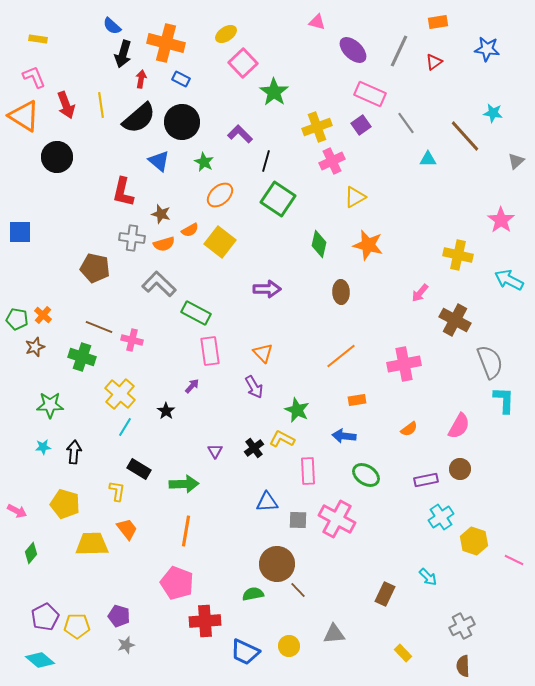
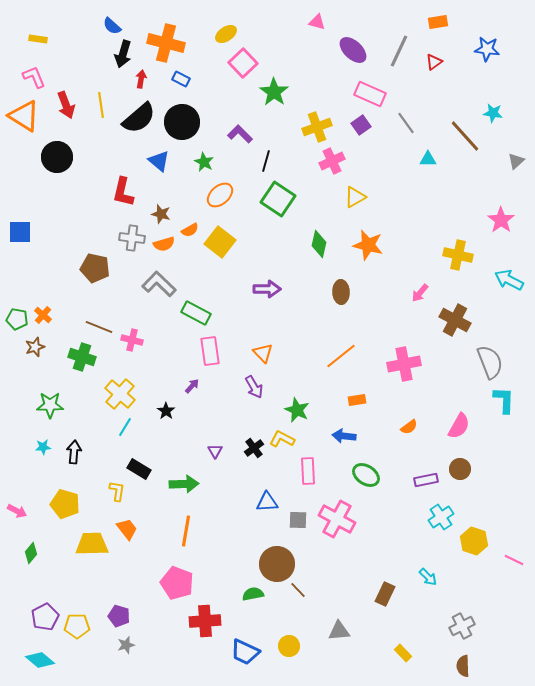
orange semicircle at (409, 429): moved 2 px up
gray triangle at (334, 634): moved 5 px right, 3 px up
